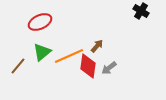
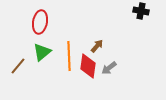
black cross: rotated 21 degrees counterclockwise
red ellipse: rotated 55 degrees counterclockwise
orange line: rotated 68 degrees counterclockwise
